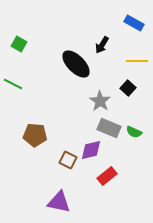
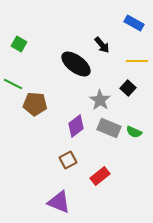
black arrow: rotated 72 degrees counterclockwise
black ellipse: rotated 8 degrees counterclockwise
gray star: moved 1 px up
brown pentagon: moved 31 px up
purple diamond: moved 15 px left, 24 px up; rotated 25 degrees counterclockwise
brown square: rotated 36 degrees clockwise
red rectangle: moved 7 px left
purple triangle: rotated 10 degrees clockwise
